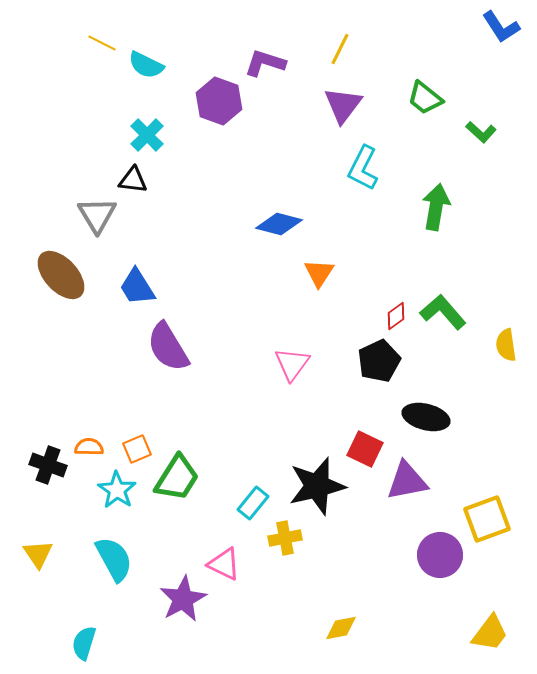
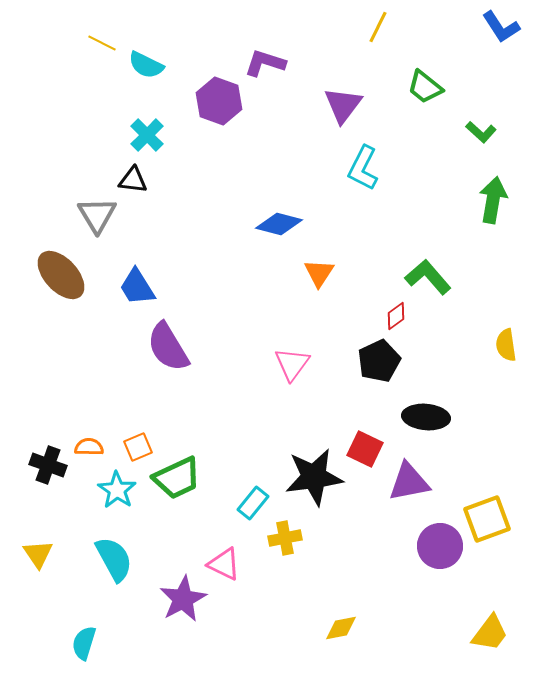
yellow line at (340, 49): moved 38 px right, 22 px up
green trapezoid at (425, 98): moved 11 px up
green arrow at (436, 207): moved 57 px right, 7 px up
green L-shape at (443, 312): moved 15 px left, 35 px up
black ellipse at (426, 417): rotated 9 degrees counterclockwise
orange square at (137, 449): moved 1 px right, 2 px up
green trapezoid at (177, 478): rotated 33 degrees clockwise
purple triangle at (407, 481): moved 2 px right, 1 px down
black star at (317, 486): moved 3 px left, 9 px up; rotated 6 degrees clockwise
purple circle at (440, 555): moved 9 px up
